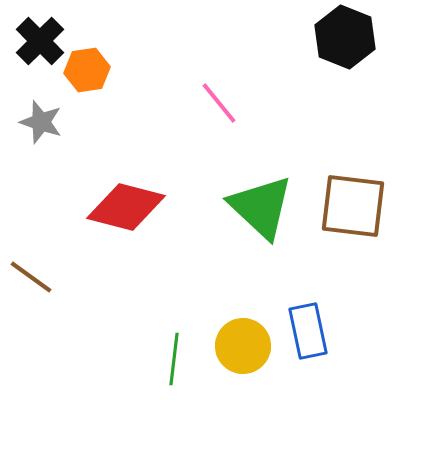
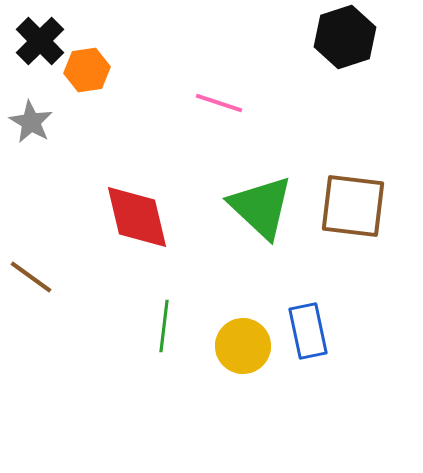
black hexagon: rotated 20 degrees clockwise
pink line: rotated 33 degrees counterclockwise
gray star: moved 10 px left; rotated 12 degrees clockwise
red diamond: moved 11 px right, 10 px down; rotated 62 degrees clockwise
green line: moved 10 px left, 33 px up
